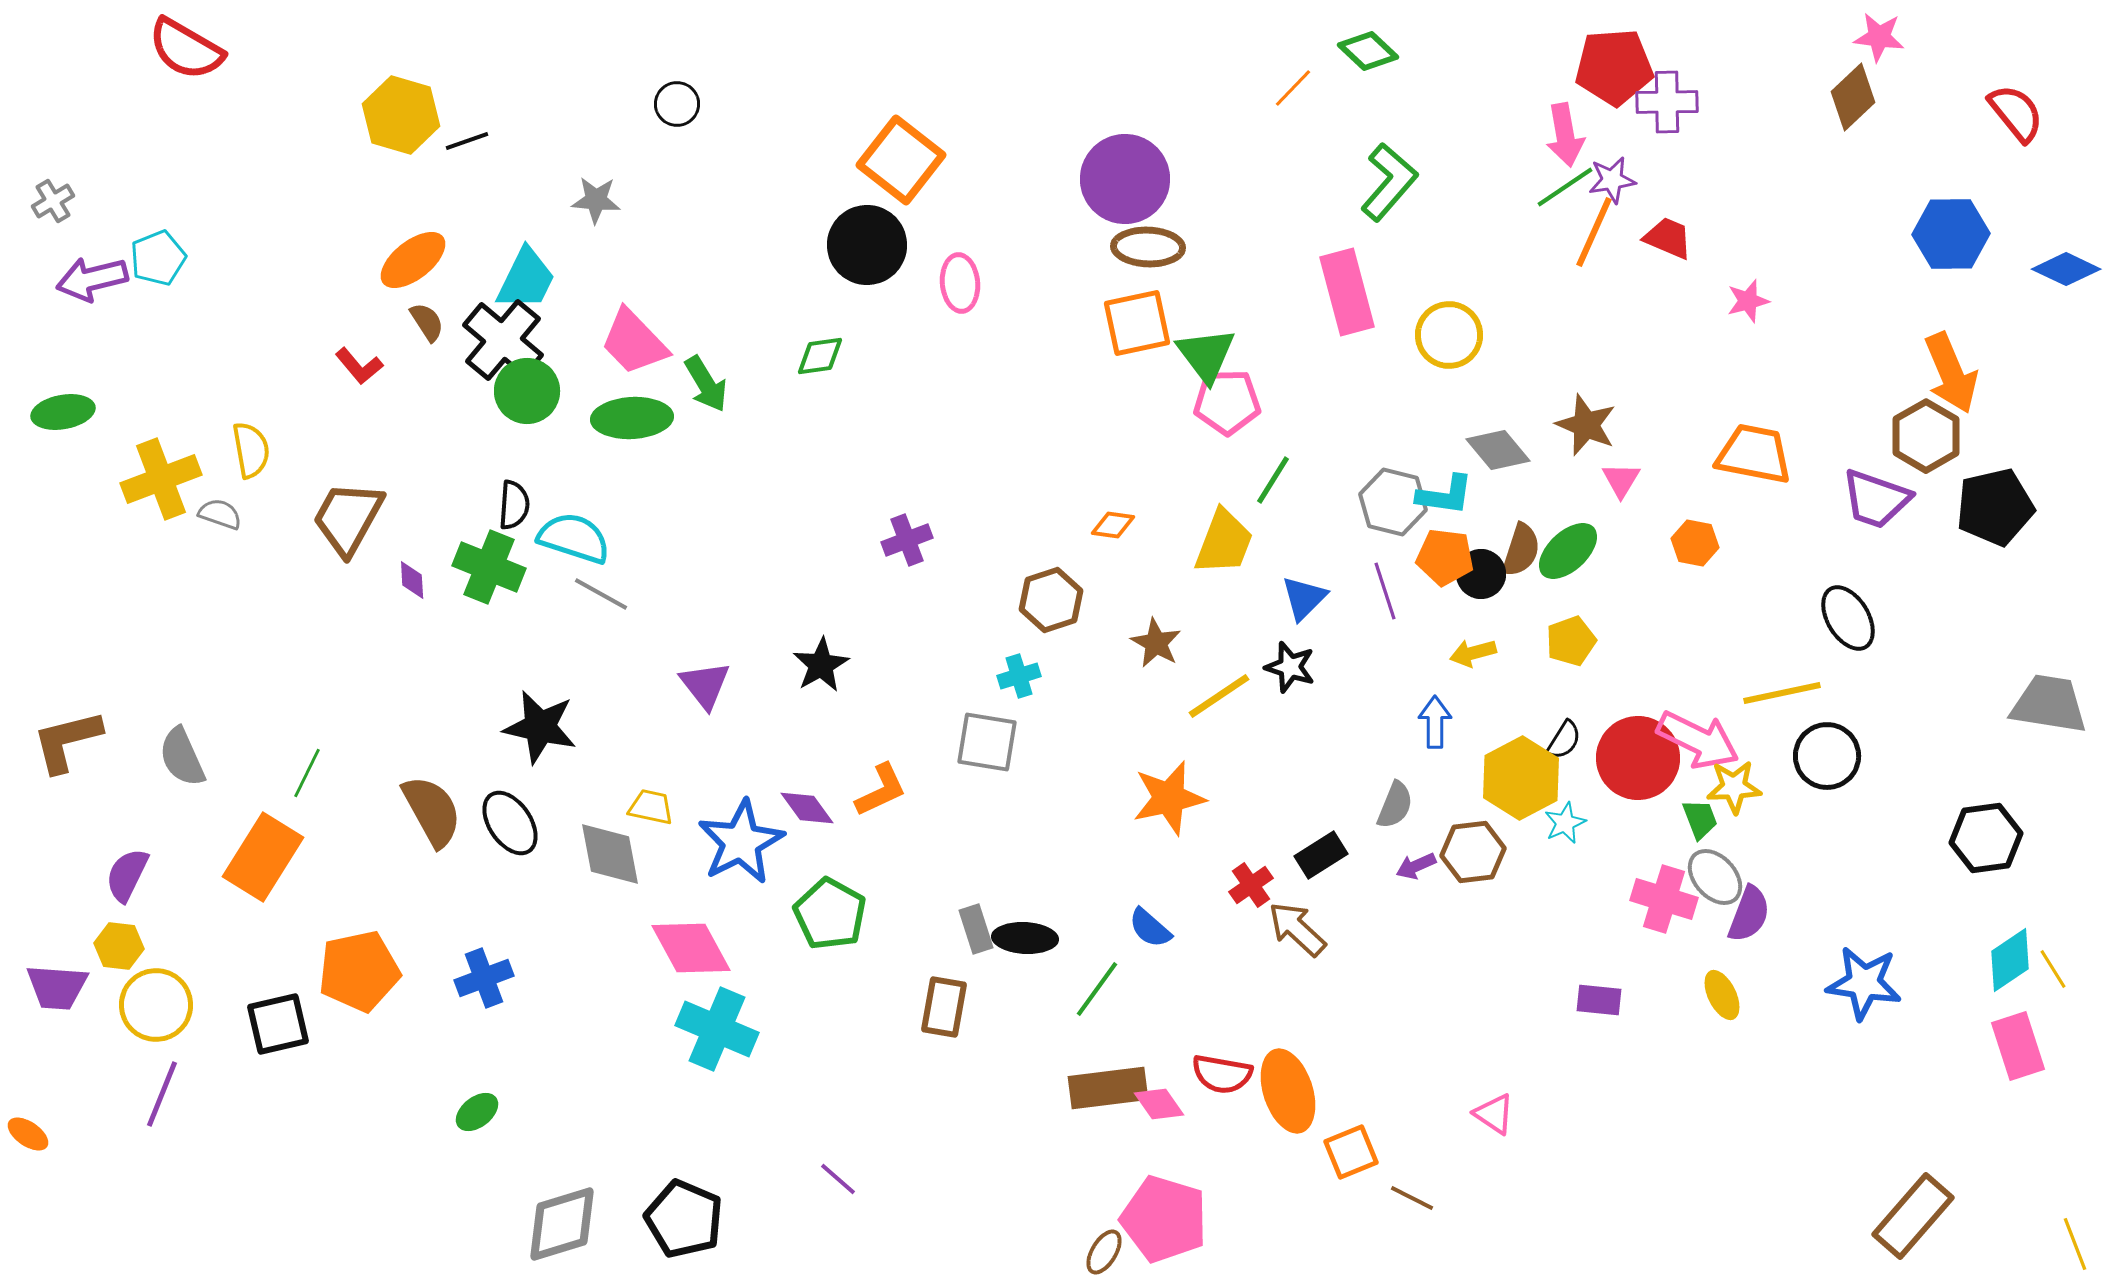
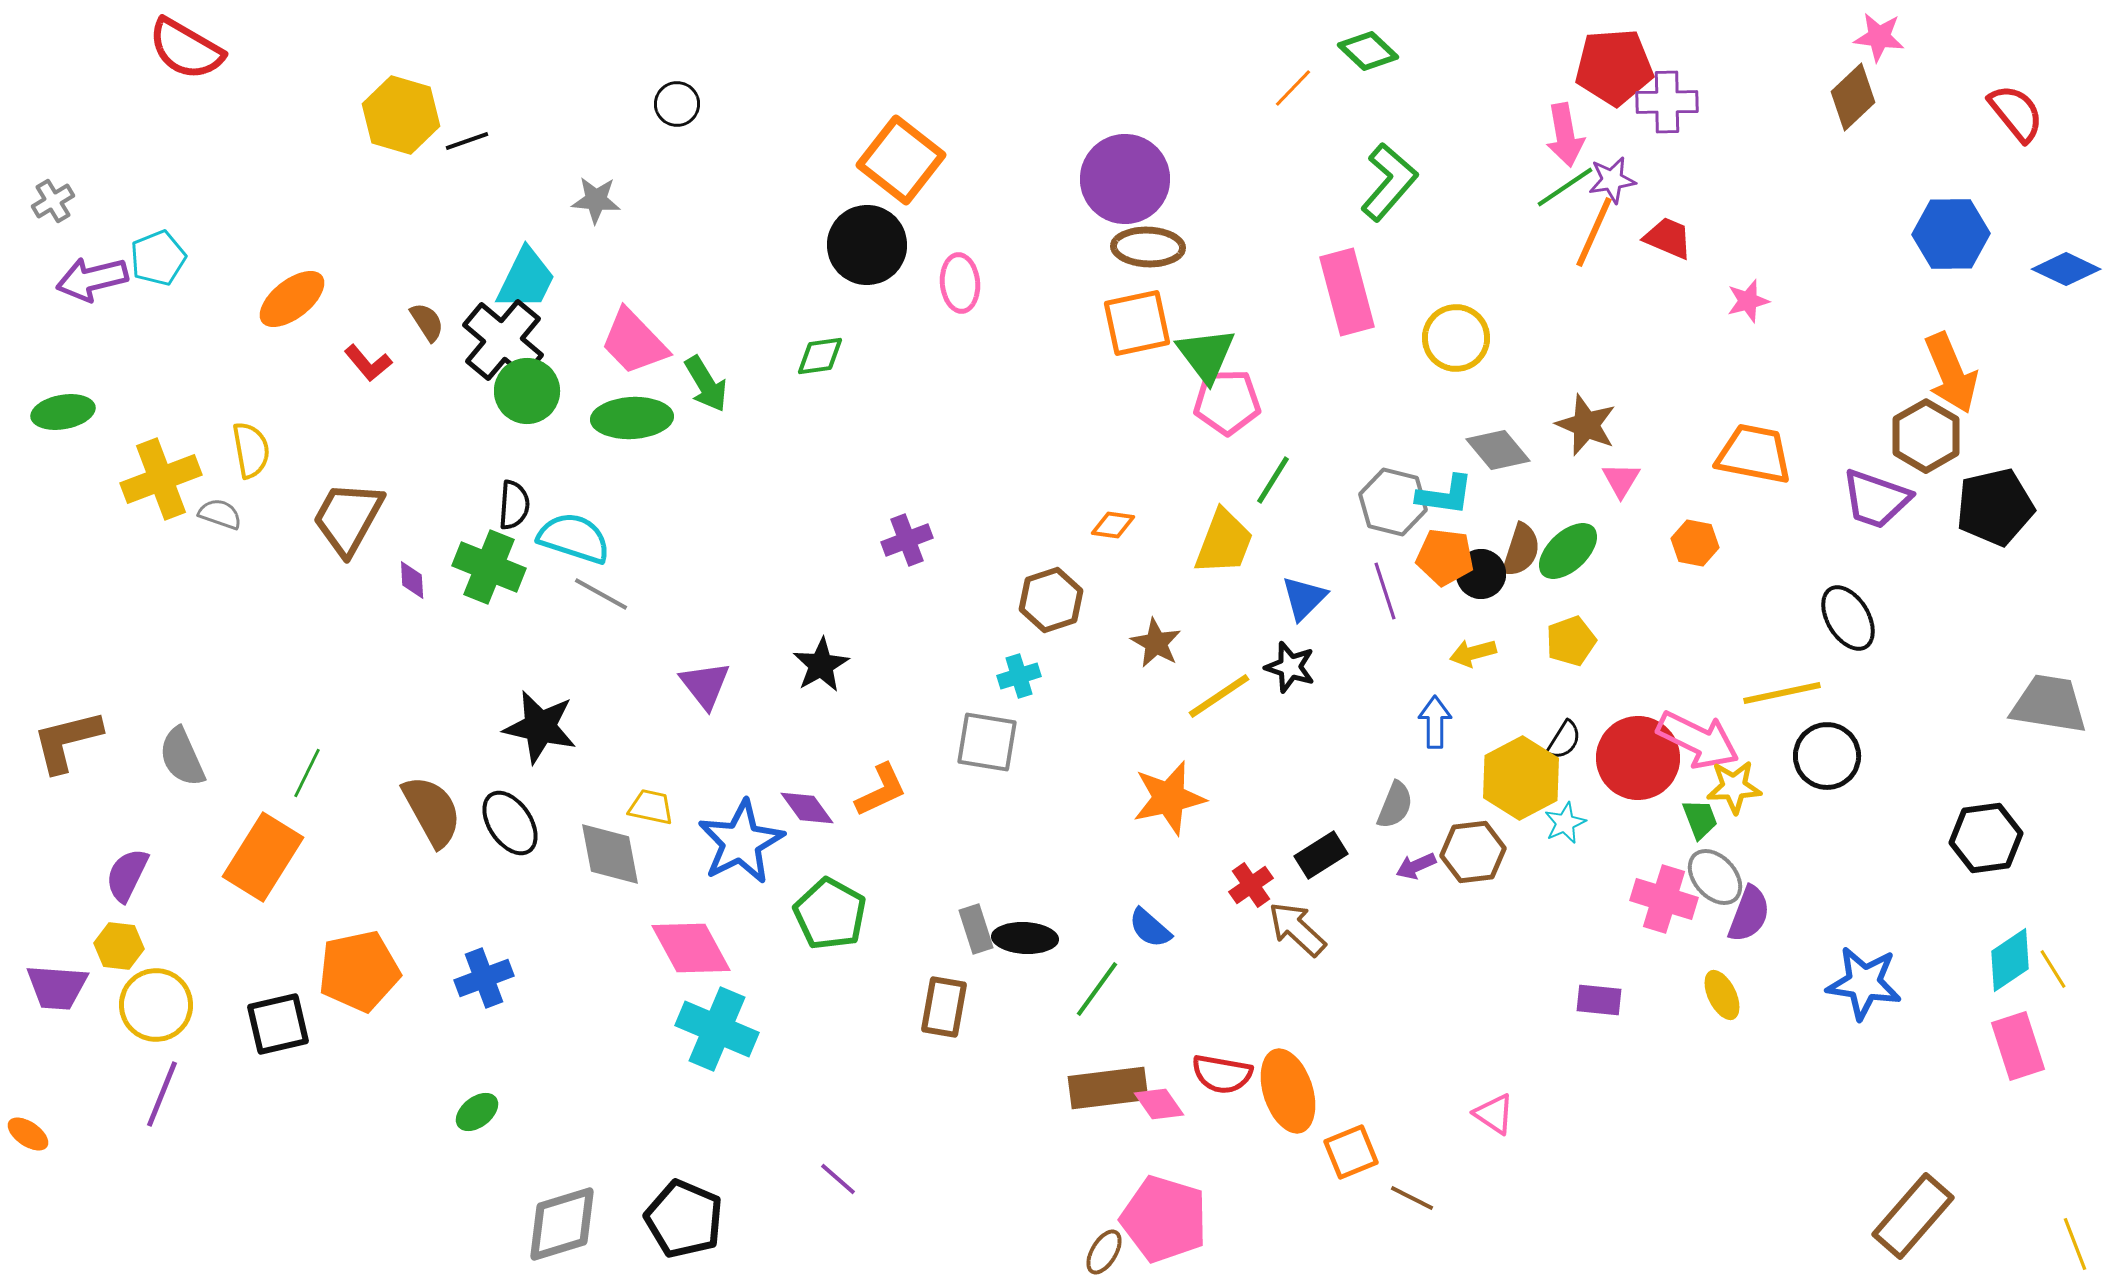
orange ellipse at (413, 260): moved 121 px left, 39 px down
yellow circle at (1449, 335): moved 7 px right, 3 px down
red L-shape at (359, 366): moved 9 px right, 3 px up
